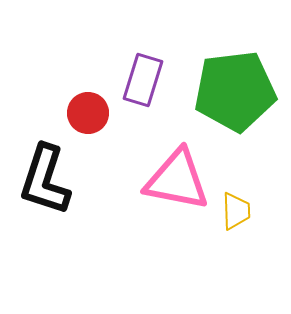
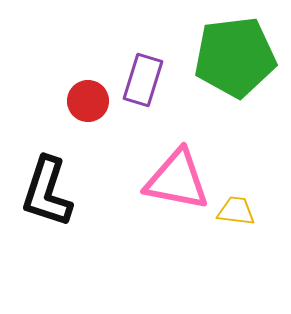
green pentagon: moved 34 px up
red circle: moved 12 px up
black L-shape: moved 2 px right, 12 px down
yellow trapezoid: rotated 81 degrees counterclockwise
